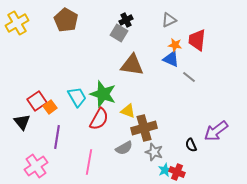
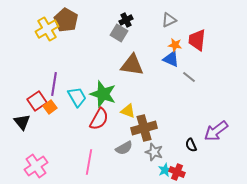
yellow cross: moved 30 px right, 6 px down
purple line: moved 3 px left, 53 px up
